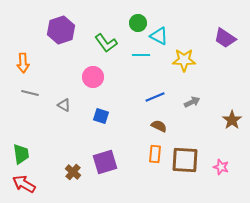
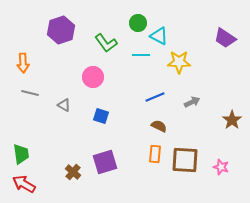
yellow star: moved 5 px left, 2 px down
